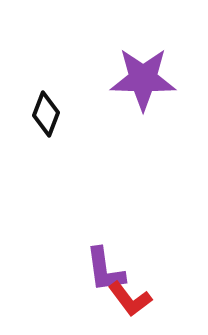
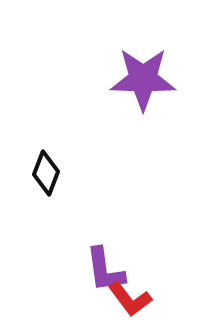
black diamond: moved 59 px down
